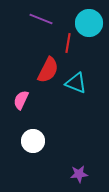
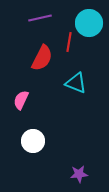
purple line: moved 1 px left, 1 px up; rotated 35 degrees counterclockwise
red line: moved 1 px right, 1 px up
red semicircle: moved 6 px left, 12 px up
